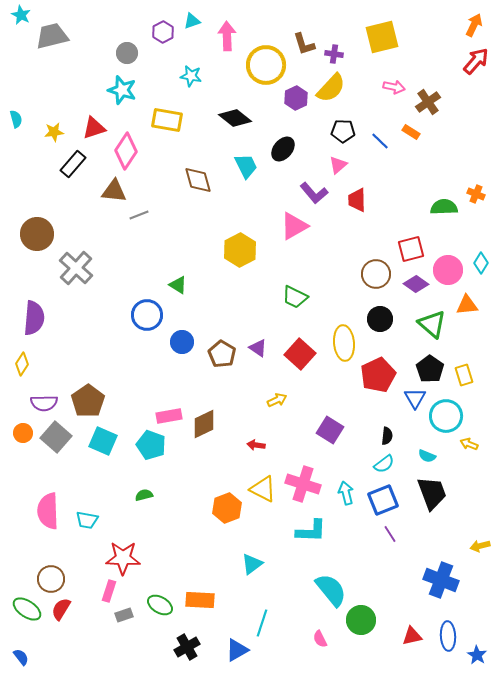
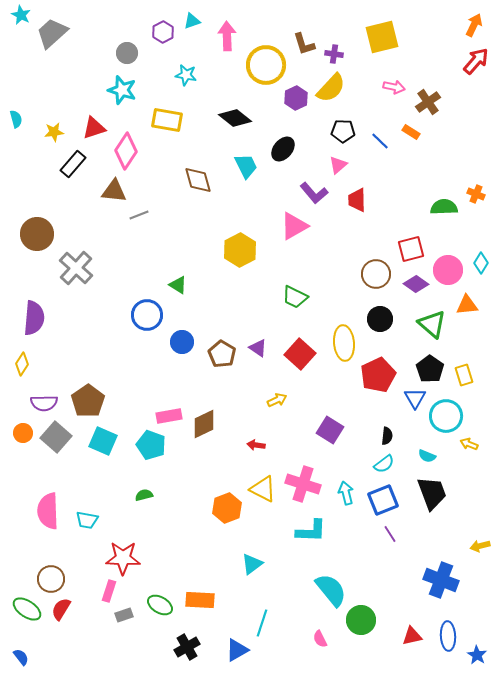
gray trapezoid at (52, 36): moved 3 px up; rotated 28 degrees counterclockwise
cyan star at (191, 76): moved 5 px left, 1 px up
